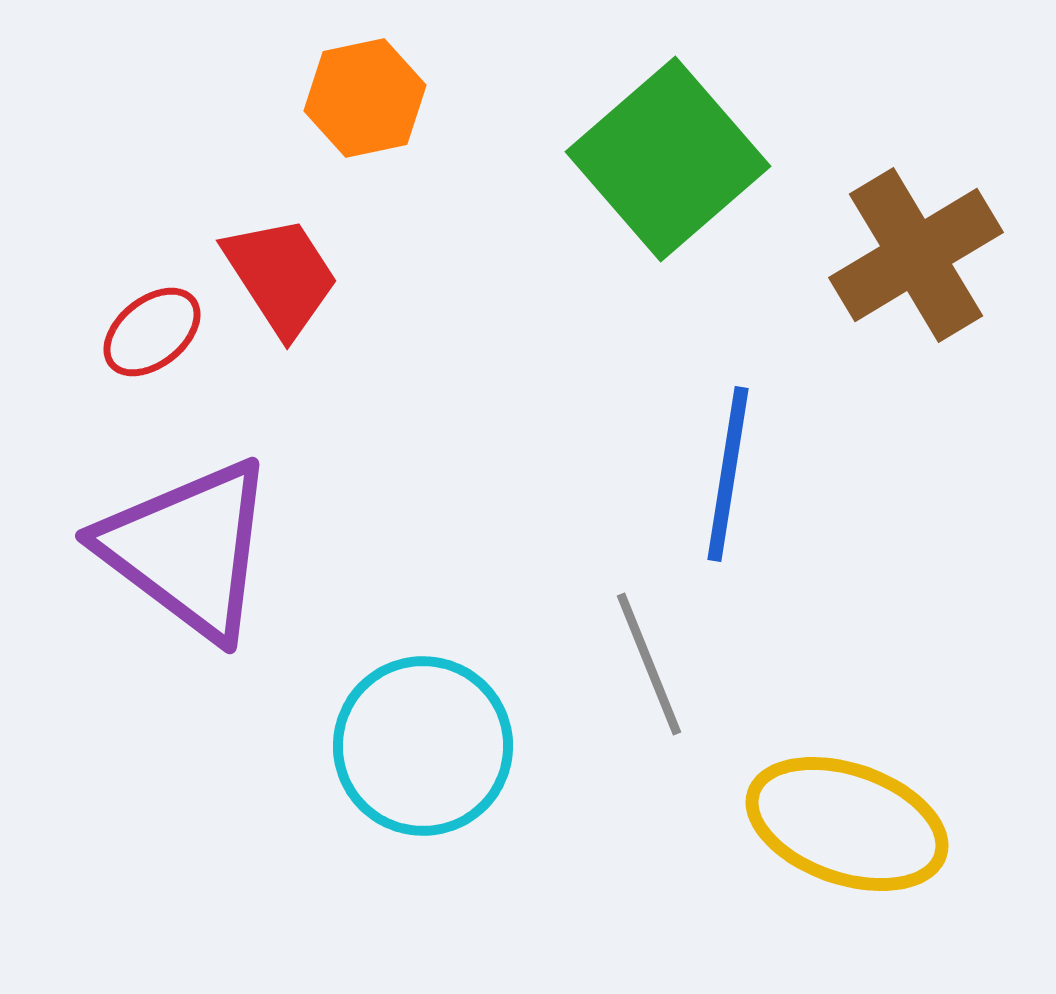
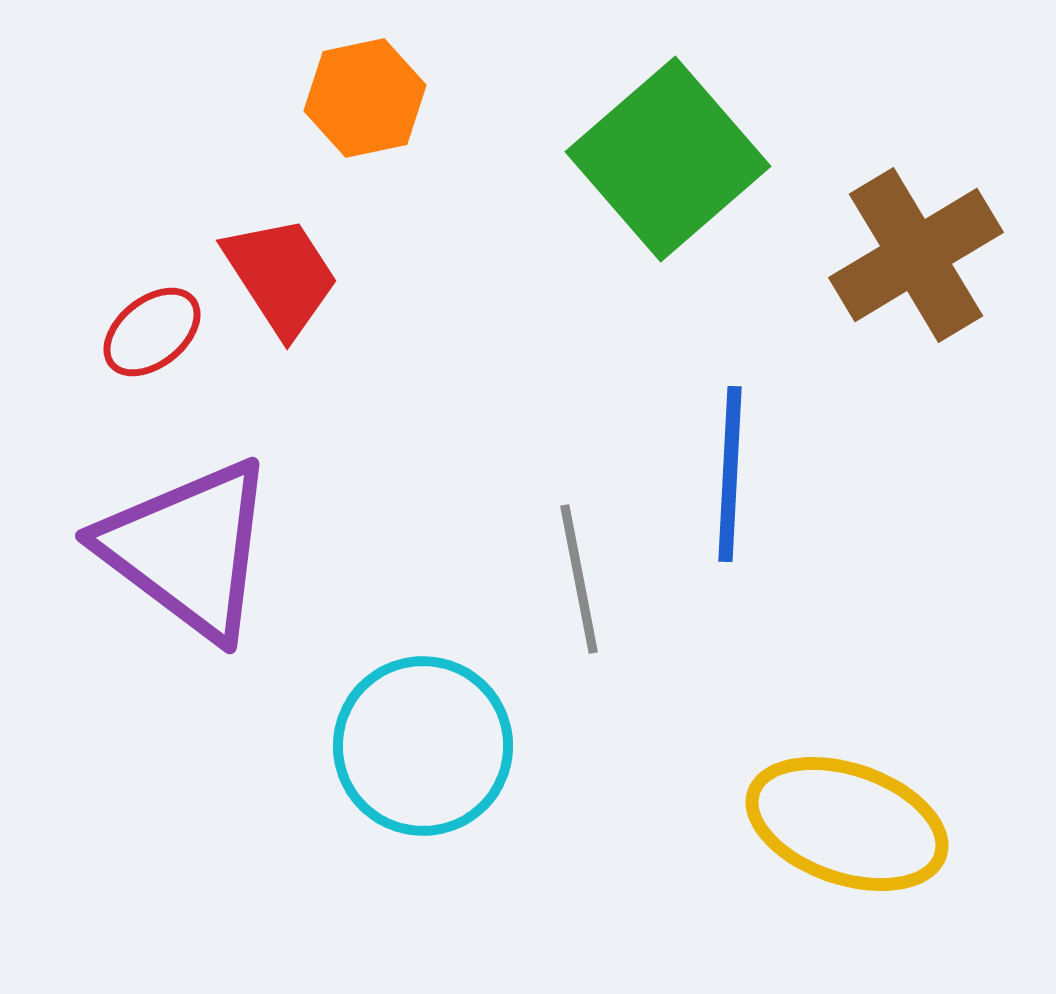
blue line: moved 2 px right; rotated 6 degrees counterclockwise
gray line: moved 70 px left, 85 px up; rotated 11 degrees clockwise
